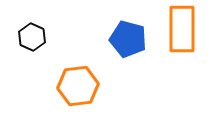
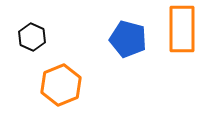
orange hexagon: moved 17 px left, 1 px up; rotated 15 degrees counterclockwise
